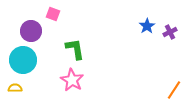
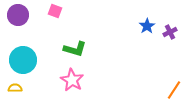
pink square: moved 2 px right, 3 px up
purple circle: moved 13 px left, 16 px up
green L-shape: rotated 115 degrees clockwise
